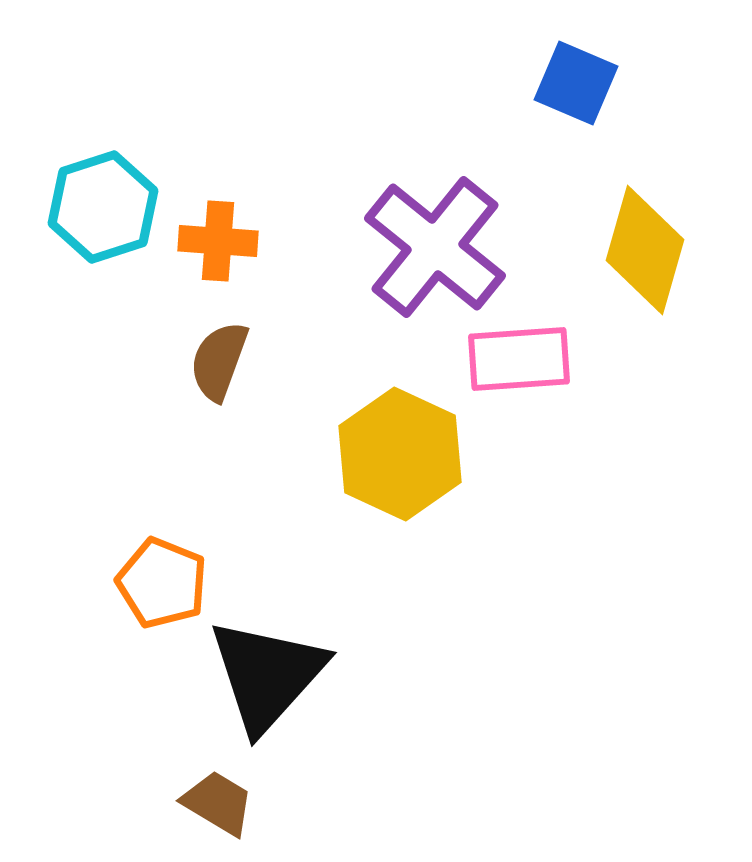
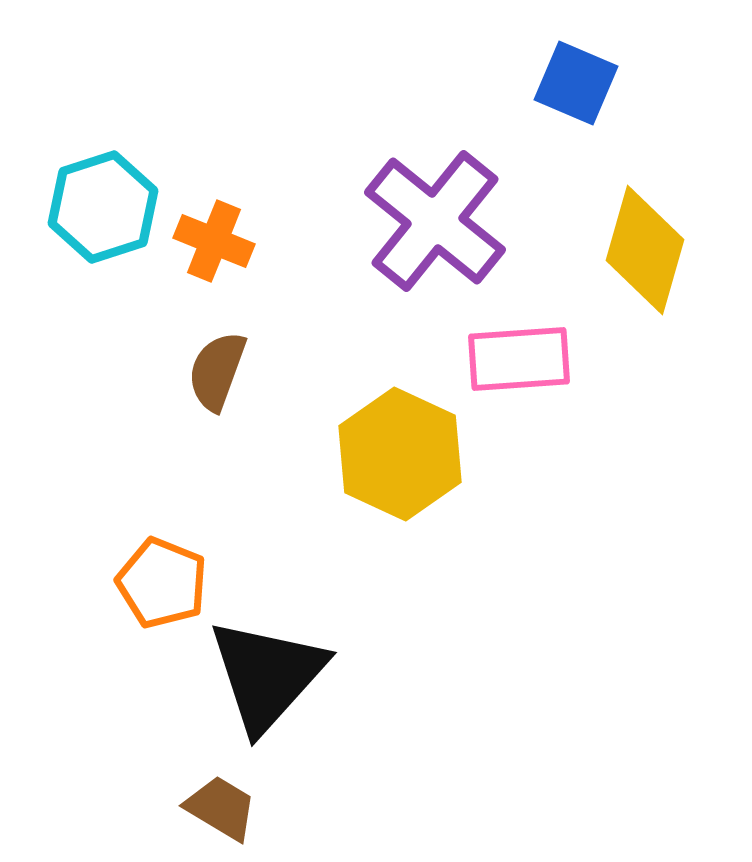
orange cross: moved 4 px left; rotated 18 degrees clockwise
purple cross: moved 26 px up
brown semicircle: moved 2 px left, 10 px down
brown trapezoid: moved 3 px right, 5 px down
